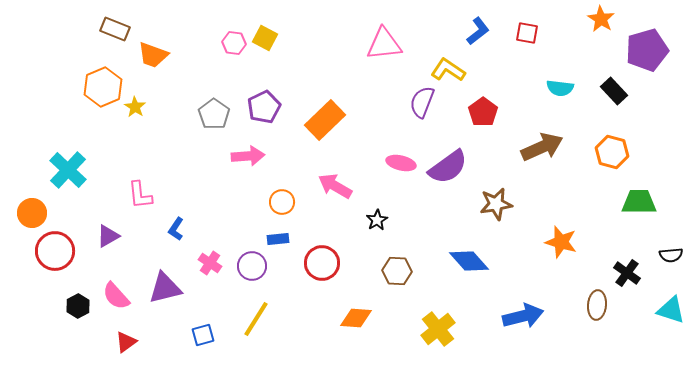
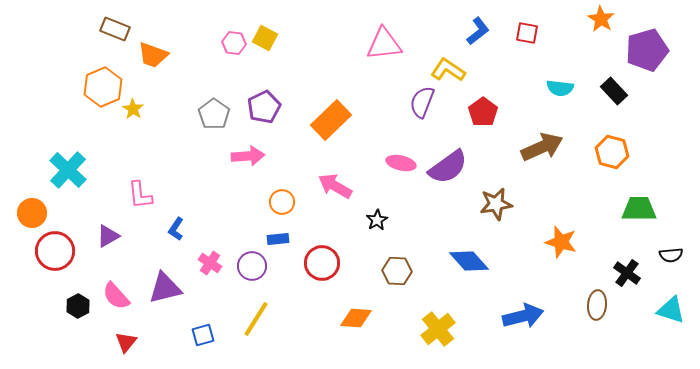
yellow star at (135, 107): moved 2 px left, 2 px down
orange rectangle at (325, 120): moved 6 px right
green trapezoid at (639, 202): moved 7 px down
red triangle at (126, 342): rotated 15 degrees counterclockwise
